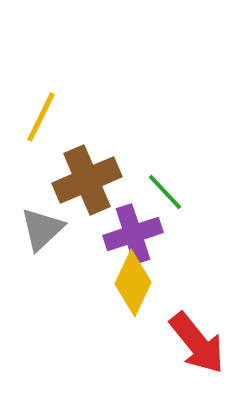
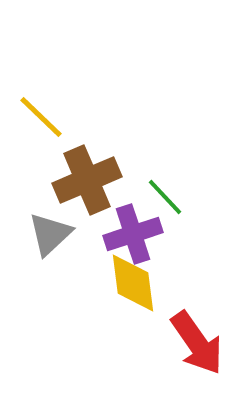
yellow line: rotated 72 degrees counterclockwise
green line: moved 5 px down
gray triangle: moved 8 px right, 5 px down
yellow diamond: rotated 32 degrees counterclockwise
red arrow: rotated 4 degrees clockwise
